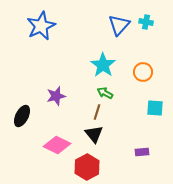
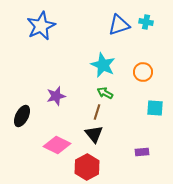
blue triangle: rotated 30 degrees clockwise
cyan star: rotated 10 degrees counterclockwise
